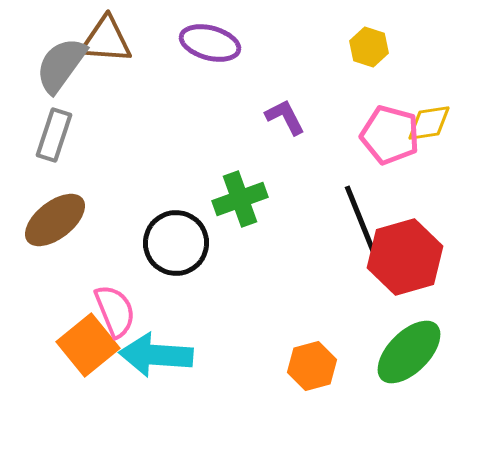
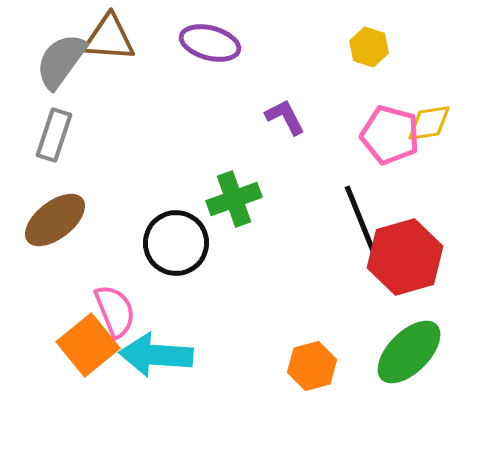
brown triangle: moved 3 px right, 2 px up
gray semicircle: moved 4 px up
green cross: moved 6 px left
